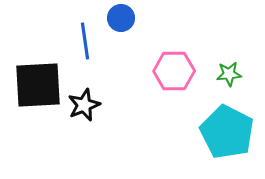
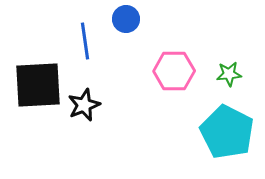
blue circle: moved 5 px right, 1 px down
